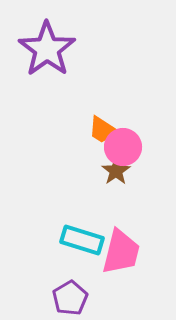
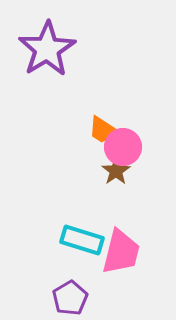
purple star: rotated 4 degrees clockwise
